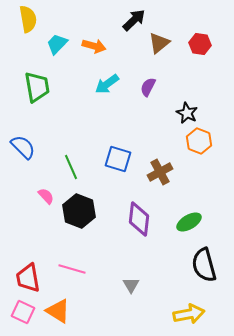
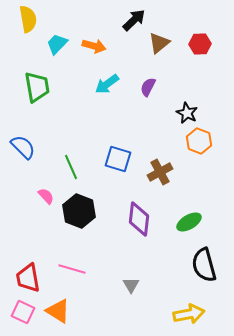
red hexagon: rotated 10 degrees counterclockwise
